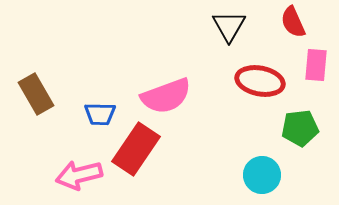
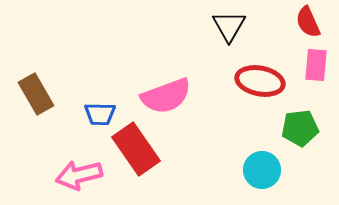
red semicircle: moved 15 px right
red rectangle: rotated 69 degrees counterclockwise
cyan circle: moved 5 px up
